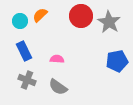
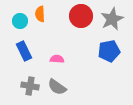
orange semicircle: moved 1 px up; rotated 49 degrees counterclockwise
gray star: moved 3 px right, 3 px up; rotated 15 degrees clockwise
blue pentagon: moved 8 px left, 10 px up
gray cross: moved 3 px right, 6 px down; rotated 12 degrees counterclockwise
gray semicircle: moved 1 px left
